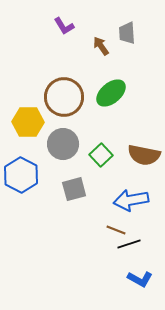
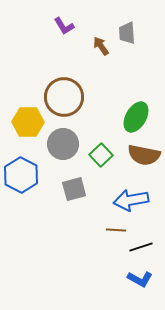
green ellipse: moved 25 px right, 24 px down; rotated 20 degrees counterclockwise
brown line: rotated 18 degrees counterclockwise
black line: moved 12 px right, 3 px down
